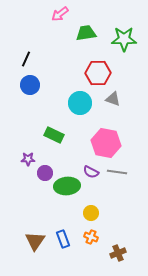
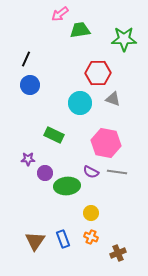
green trapezoid: moved 6 px left, 3 px up
